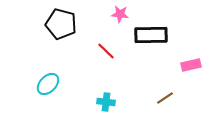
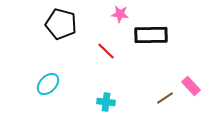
pink rectangle: moved 21 px down; rotated 60 degrees clockwise
